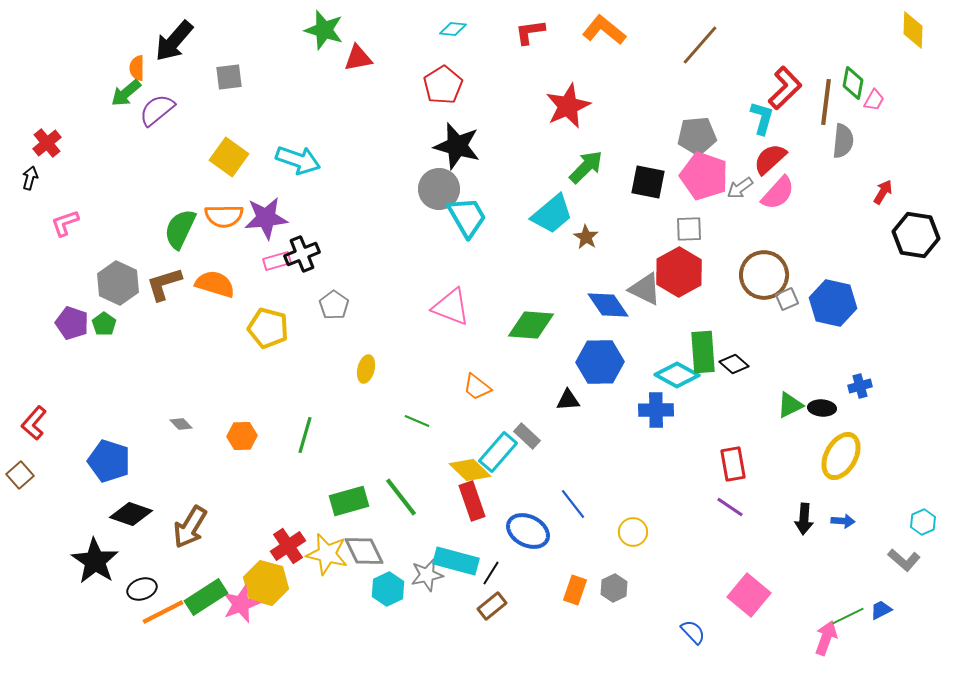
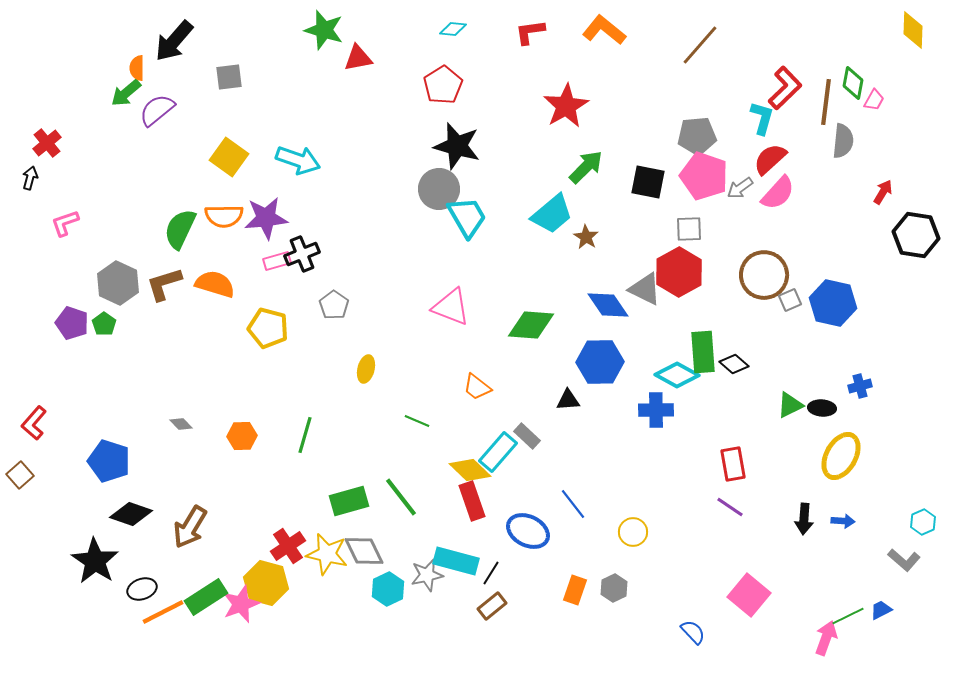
red star at (568, 106): moved 2 px left; rotated 6 degrees counterclockwise
gray square at (787, 299): moved 3 px right, 1 px down
